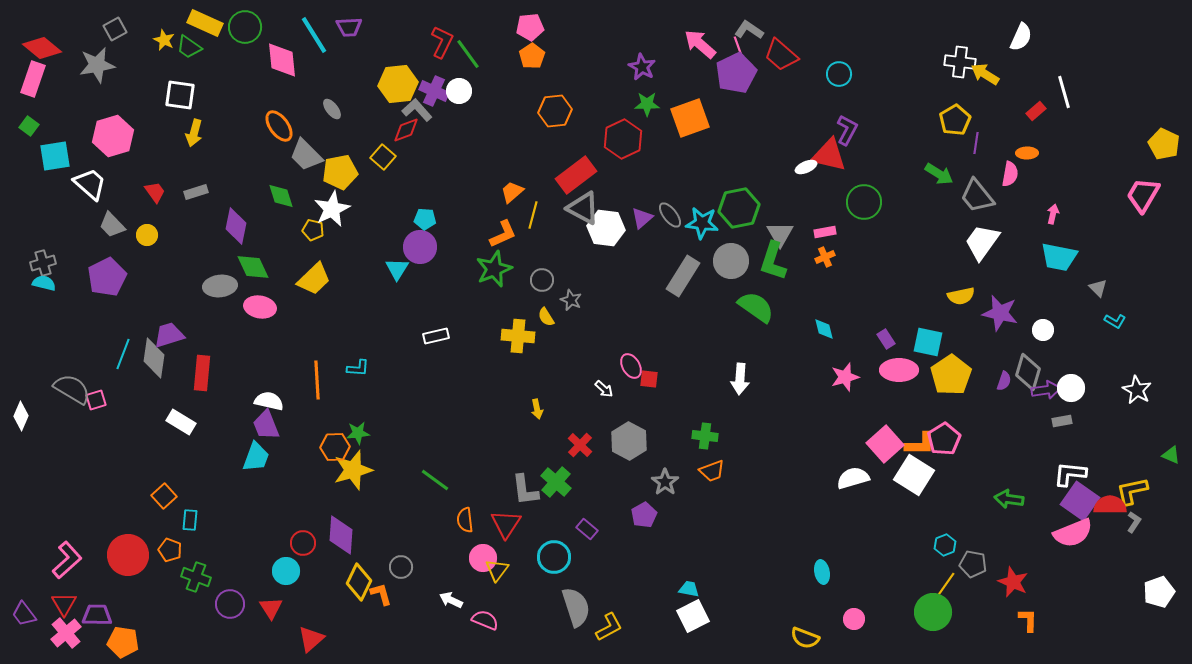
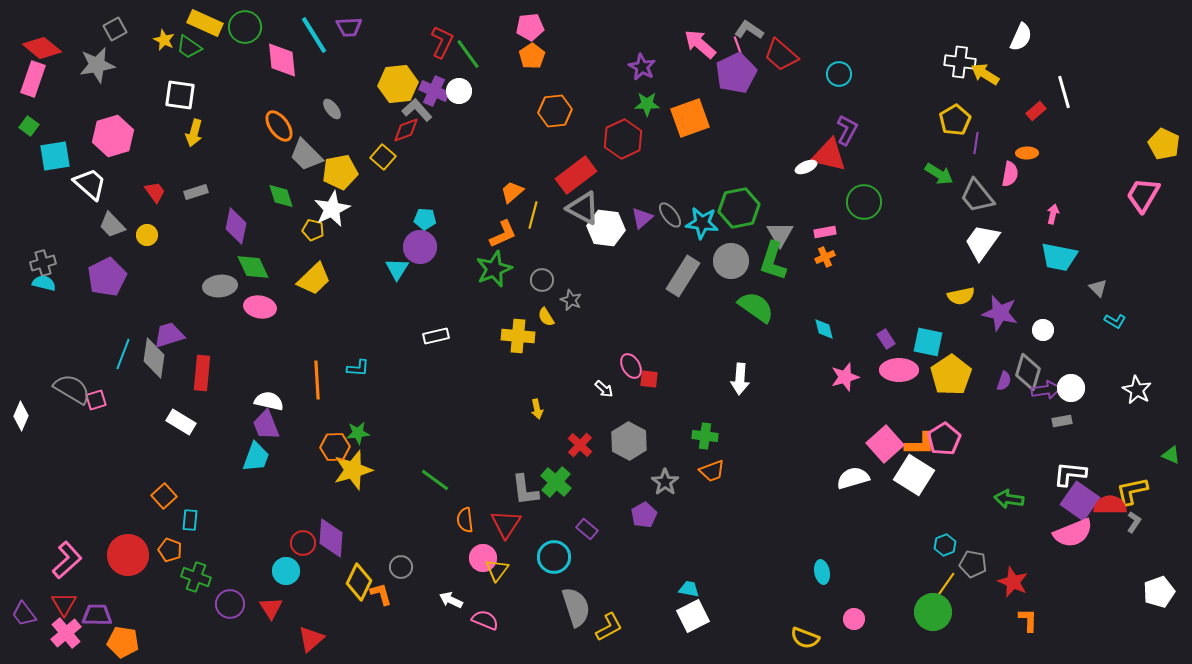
purple diamond at (341, 535): moved 10 px left, 3 px down
